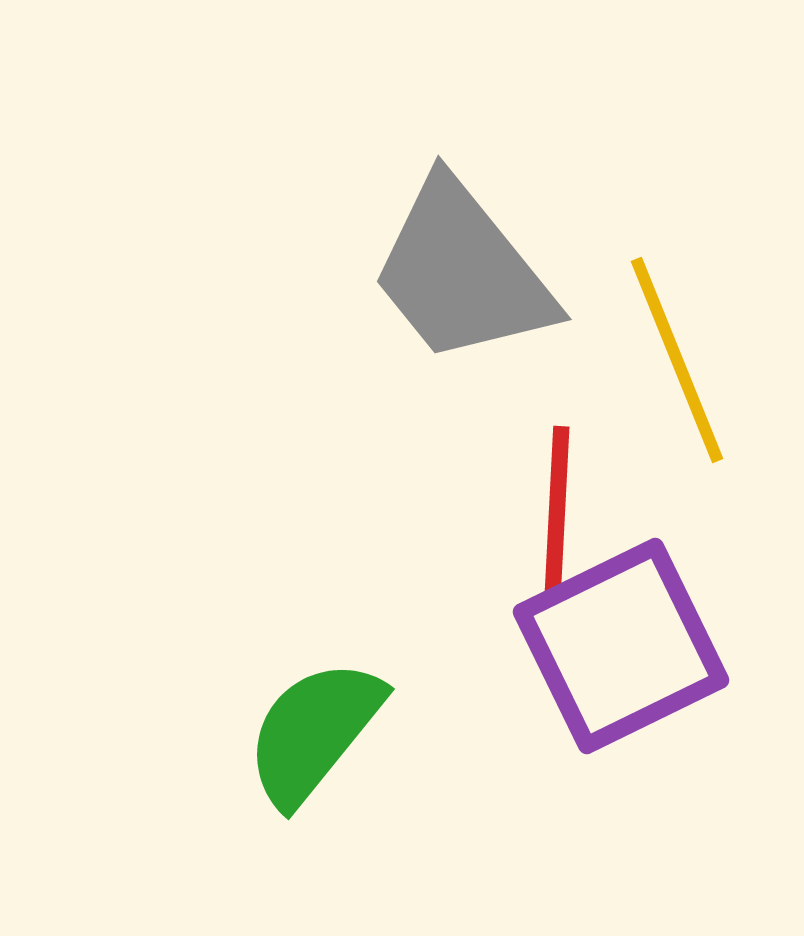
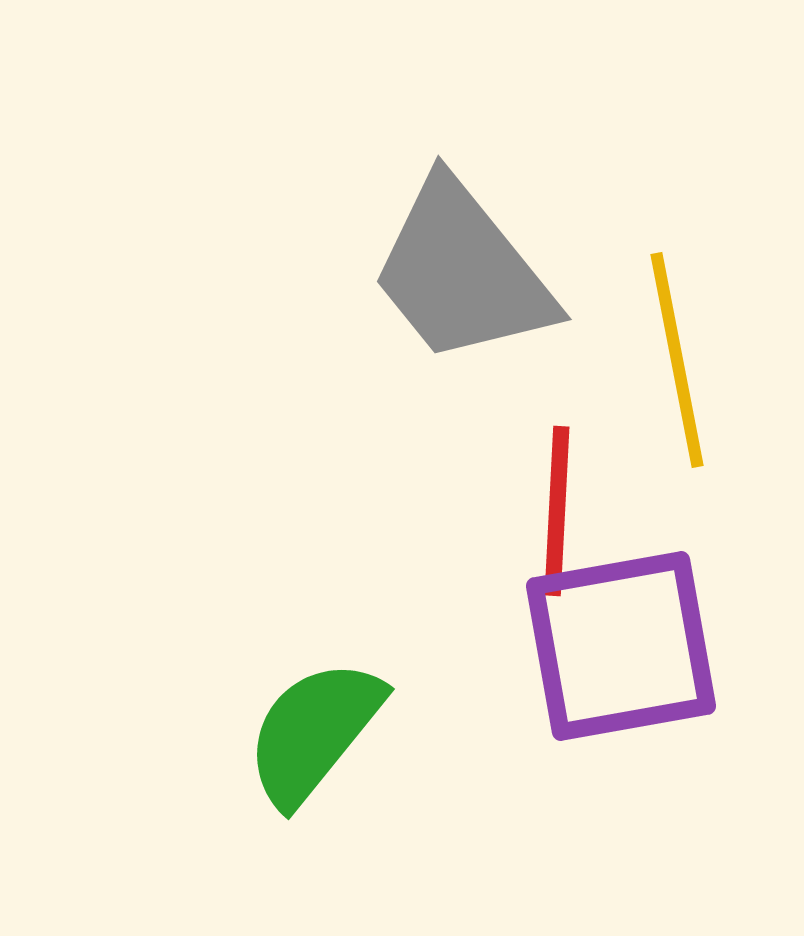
yellow line: rotated 11 degrees clockwise
purple square: rotated 16 degrees clockwise
